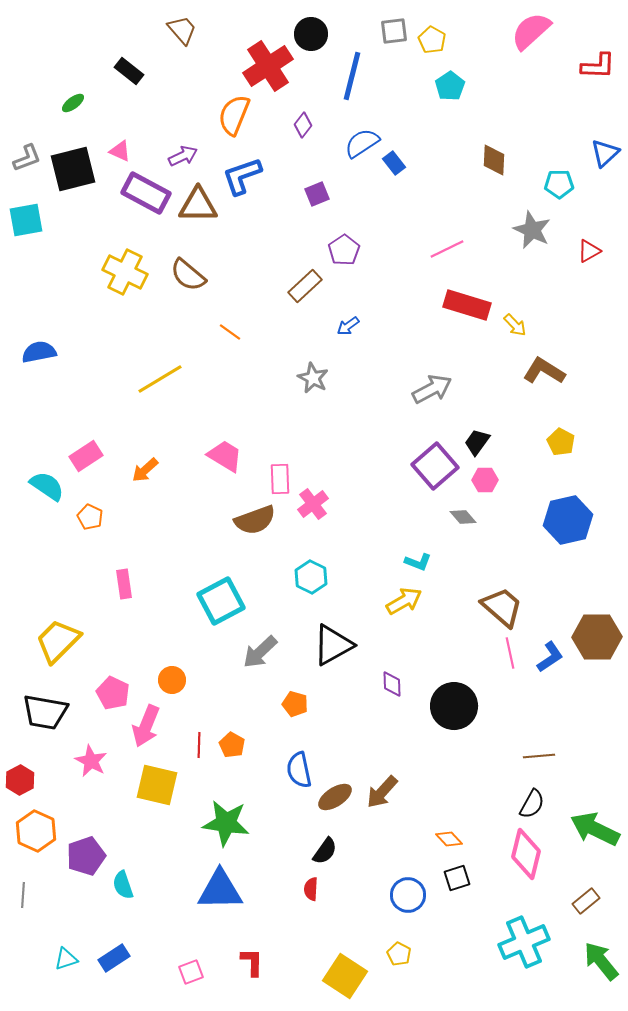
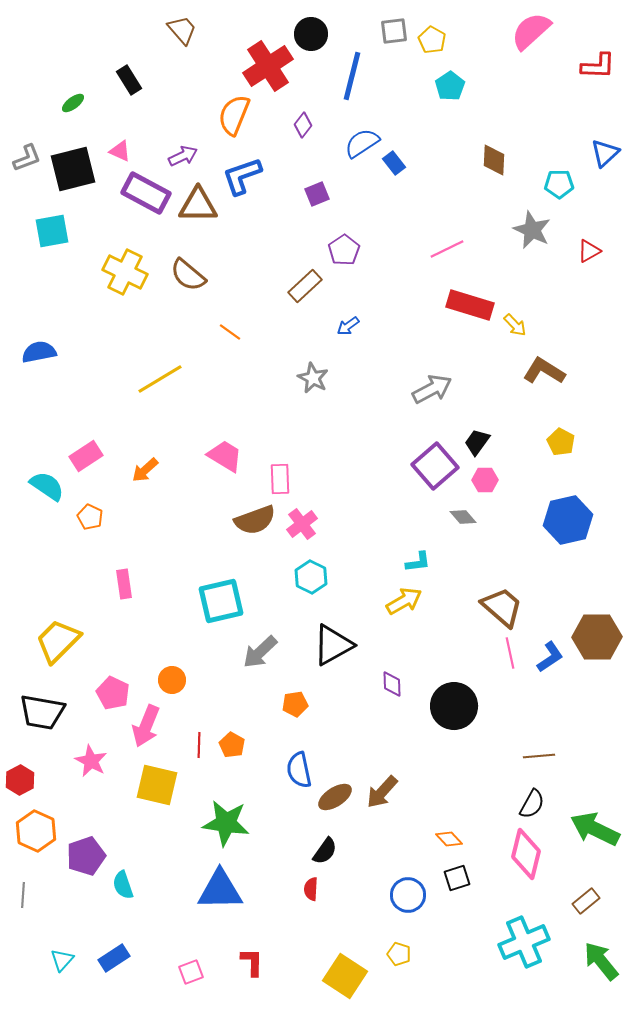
black rectangle at (129, 71): moved 9 px down; rotated 20 degrees clockwise
cyan square at (26, 220): moved 26 px right, 11 px down
red rectangle at (467, 305): moved 3 px right
pink cross at (313, 504): moved 11 px left, 20 px down
cyan L-shape at (418, 562): rotated 28 degrees counterclockwise
cyan square at (221, 601): rotated 15 degrees clockwise
orange pentagon at (295, 704): rotated 25 degrees counterclockwise
black trapezoid at (45, 712): moved 3 px left
yellow pentagon at (399, 954): rotated 10 degrees counterclockwise
cyan triangle at (66, 959): moved 4 px left, 1 px down; rotated 30 degrees counterclockwise
